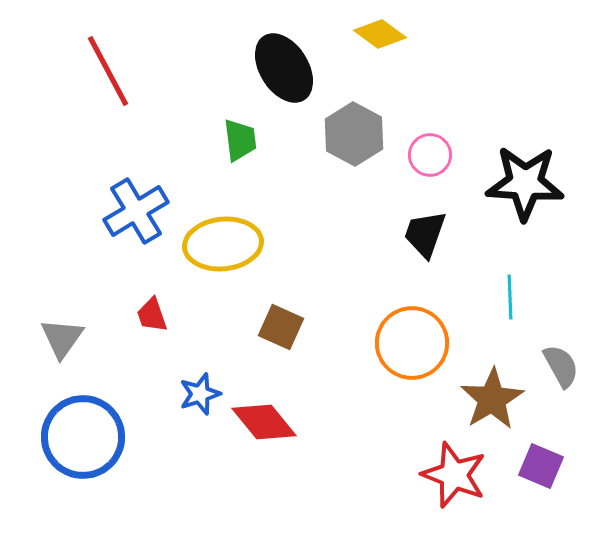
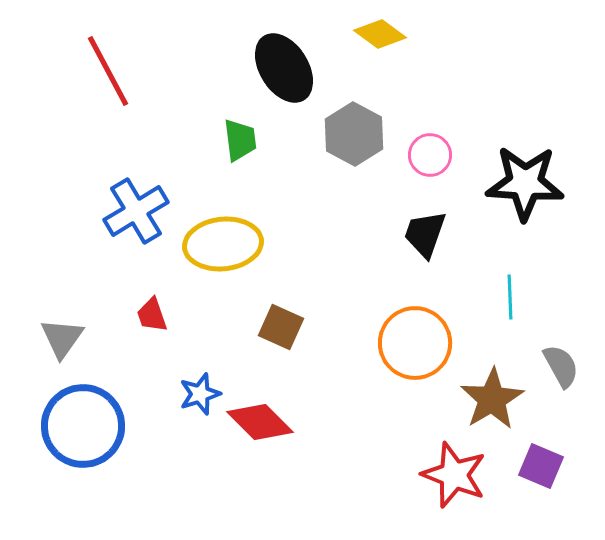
orange circle: moved 3 px right
red diamond: moved 4 px left; rotated 6 degrees counterclockwise
blue circle: moved 11 px up
